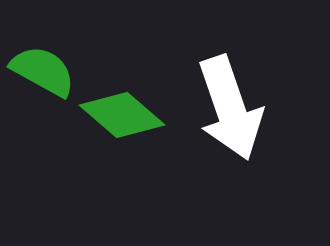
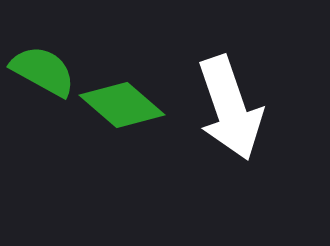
green diamond: moved 10 px up
